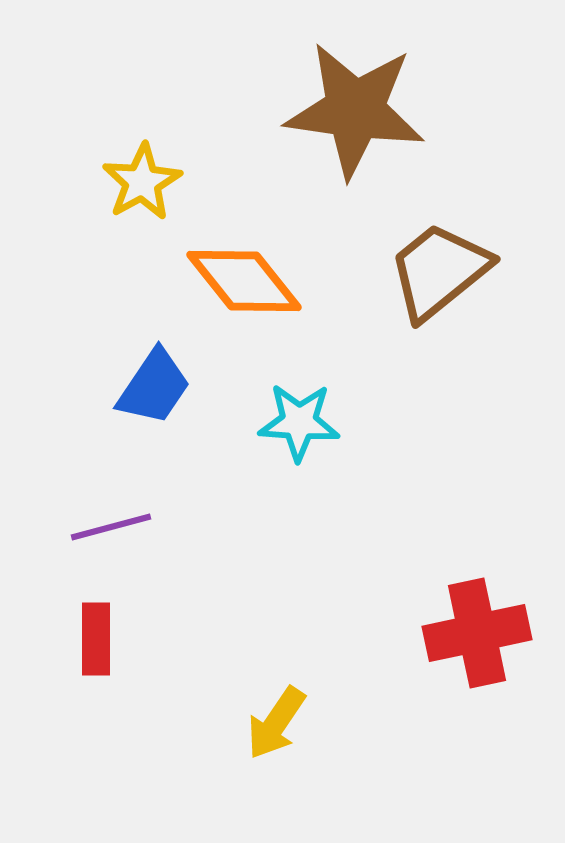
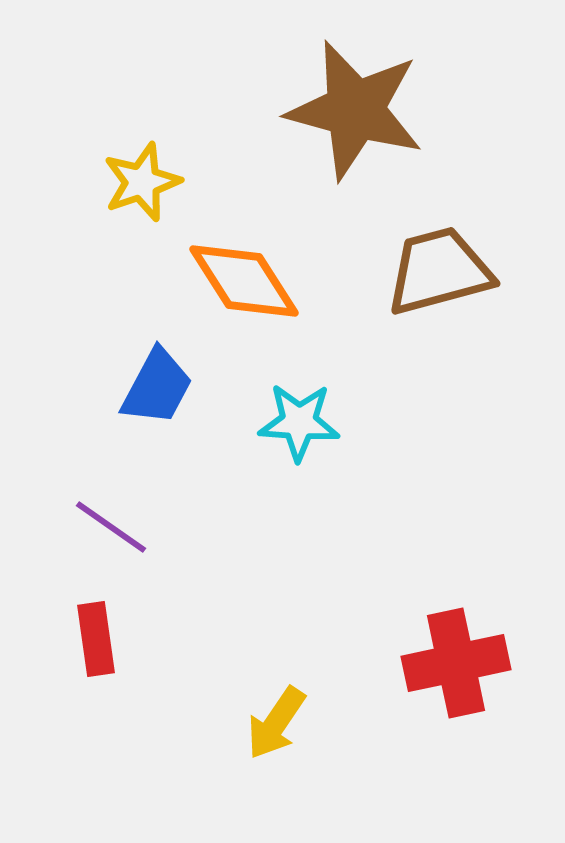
brown star: rotated 7 degrees clockwise
yellow star: rotated 10 degrees clockwise
brown trapezoid: rotated 24 degrees clockwise
orange diamond: rotated 6 degrees clockwise
blue trapezoid: moved 3 px right; rotated 6 degrees counterclockwise
purple line: rotated 50 degrees clockwise
red cross: moved 21 px left, 30 px down
red rectangle: rotated 8 degrees counterclockwise
